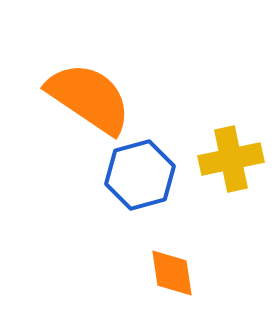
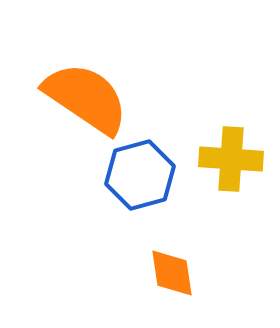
orange semicircle: moved 3 px left
yellow cross: rotated 16 degrees clockwise
